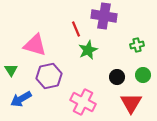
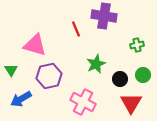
green star: moved 8 px right, 14 px down
black circle: moved 3 px right, 2 px down
